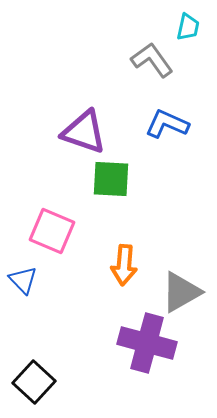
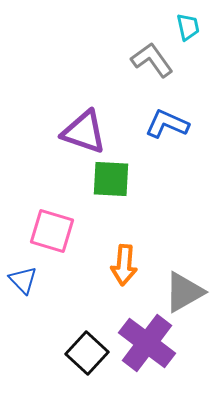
cyan trapezoid: rotated 24 degrees counterclockwise
pink square: rotated 6 degrees counterclockwise
gray triangle: moved 3 px right
purple cross: rotated 22 degrees clockwise
black square: moved 53 px right, 29 px up
